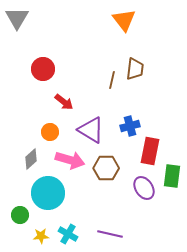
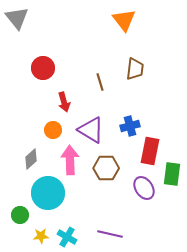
gray triangle: rotated 10 degrees counterclockwise
red circle: moved 1 px up
brown line: moved 12 px left, 2 px down; rotated 30 degrees counterclockwise
red arrow: rotated 36 degrees clockwise
orange circle: moved 3 px right, 2 px up
pink arrow: rotated 108 degrees counterclockwise
green rectangle: moved 2 px up
cyan cross: moved 1 px left, 3 px down
